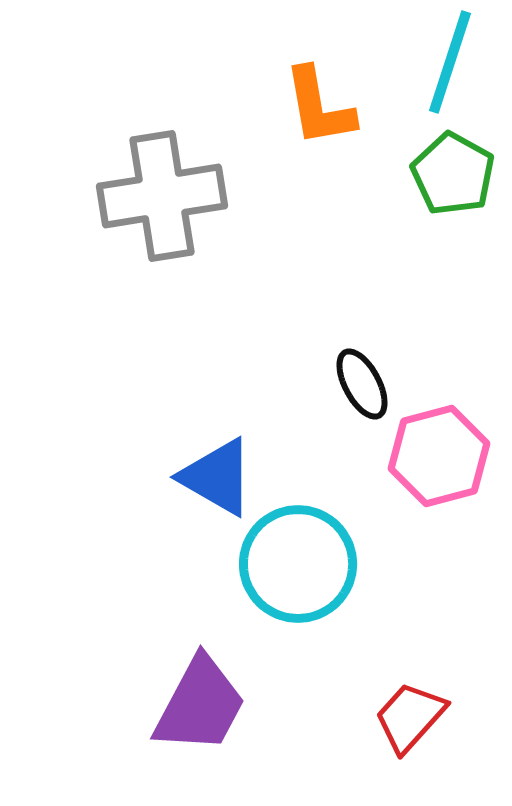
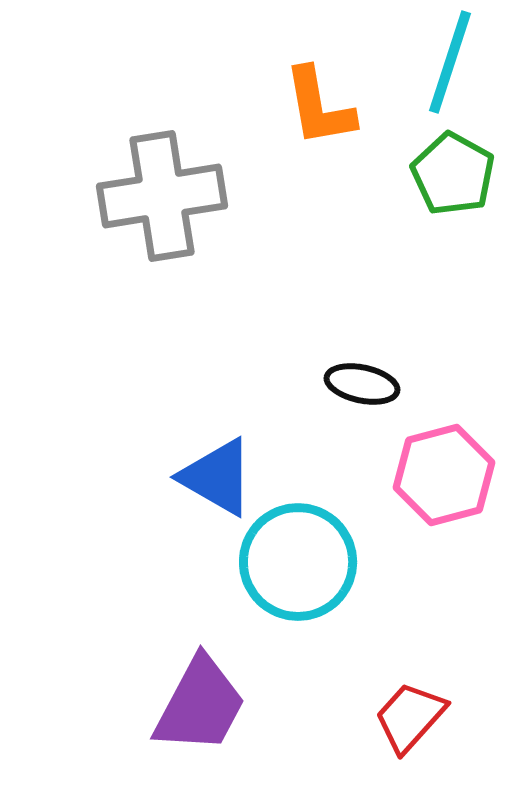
black ellipse: rotated 50 degrees counterclockwise
pink hexagon: moved 5 px right, 19 px down
cyan circle: moved 2 px up
